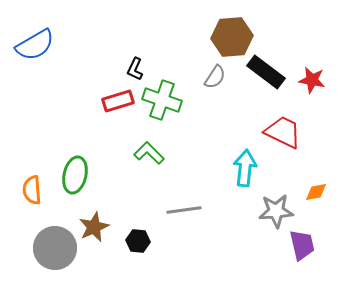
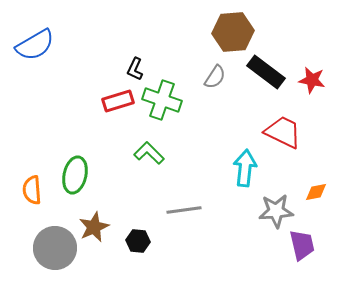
brown hexagon: moved 1 px right, 5 px up
